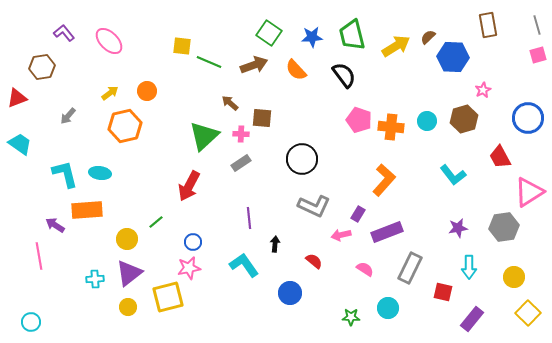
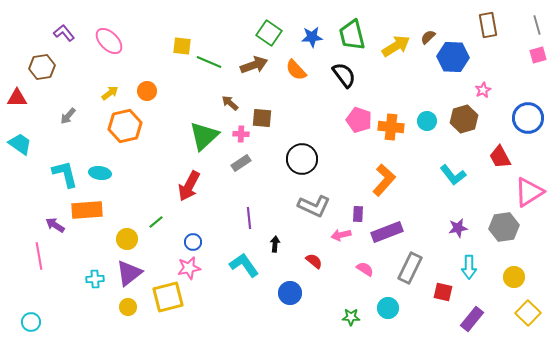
red triangle at (17, 98): rotated 20 degrees clockwise
purple rectangle at (358, 214): rotated 28 degrees counterclockwise
